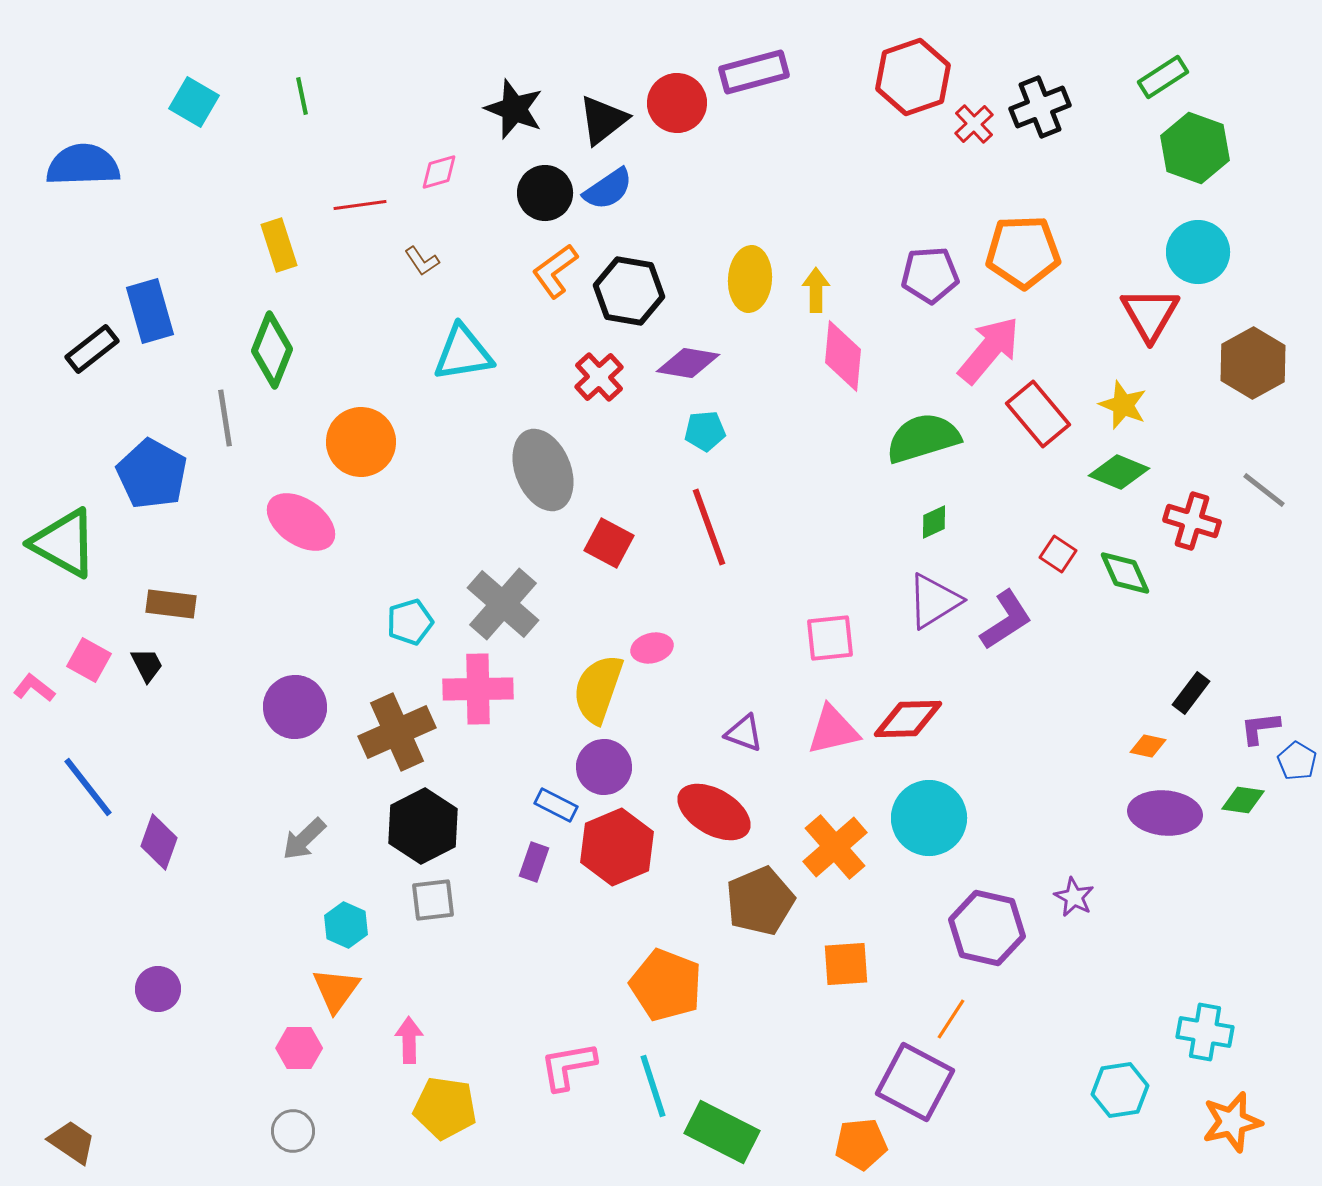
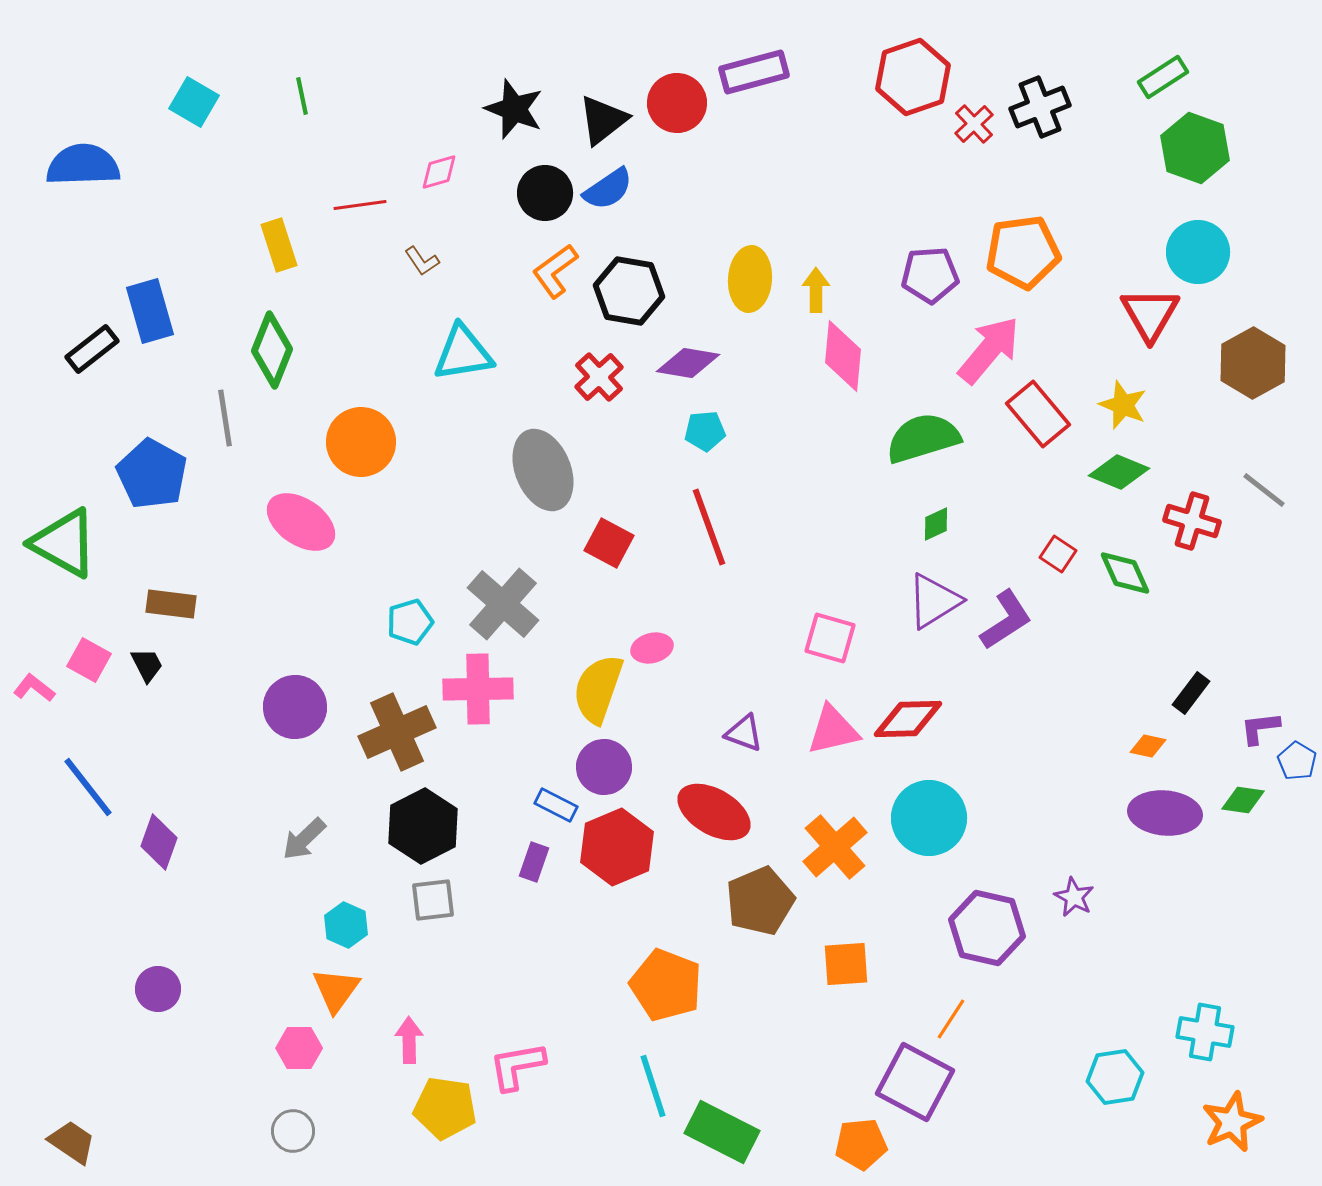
orange pentagon at (1023, 252): rotated 6 degrees counterclockwise
green diamond at (934, 522): moved 2 px right, 2 px down
pink square at (830, 638): rotated 22 degrees clockwise
pink L-shape at (568, 1066): moved 51 px left
cyan hexagon at (1120, 1090): moved 5 px left, 13 px up
orange star at (1232, 1122): rotated 10 degrees counterclockwise
